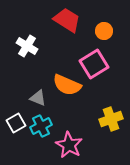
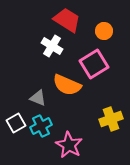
white cross: moved 25 px right
